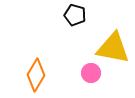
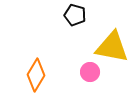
yellow triangle: moved 1 px left, 1 px up
pink circle: moved 1 px left, 1 px up
